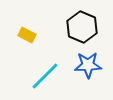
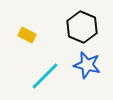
blue star: moved 1 px left; rotated 16 degrees clockwise
